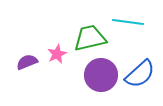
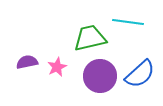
pink star: moved 13 px down
purple semicircle: rotated 10 degrees clockwise
purple circle: moved 1 px left, 1 px down
